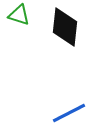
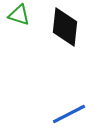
blue line: moved 1 px down
